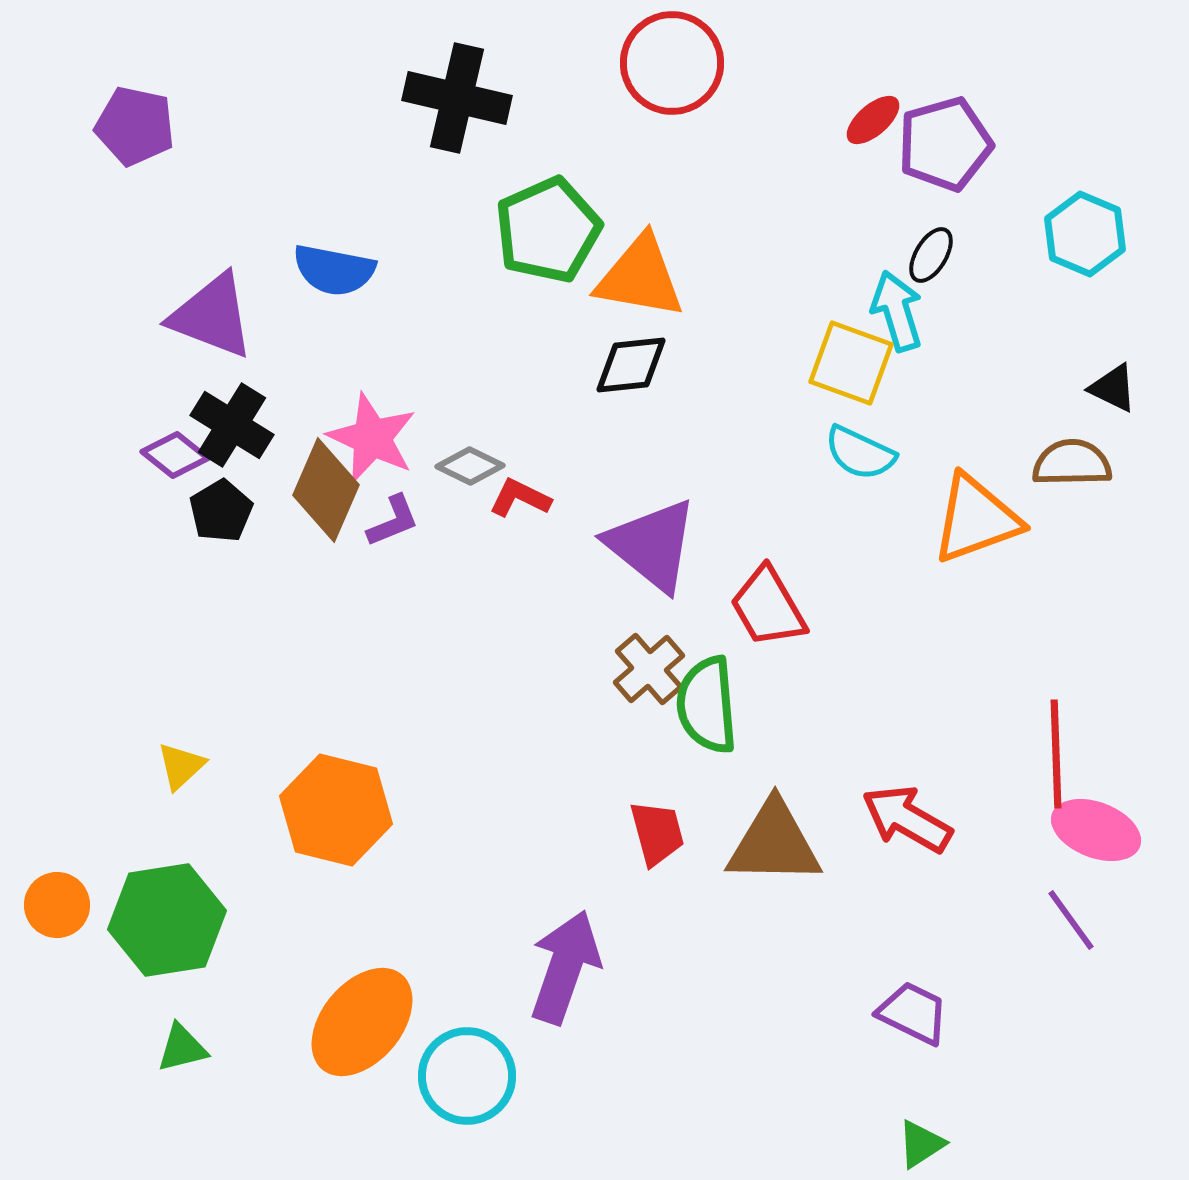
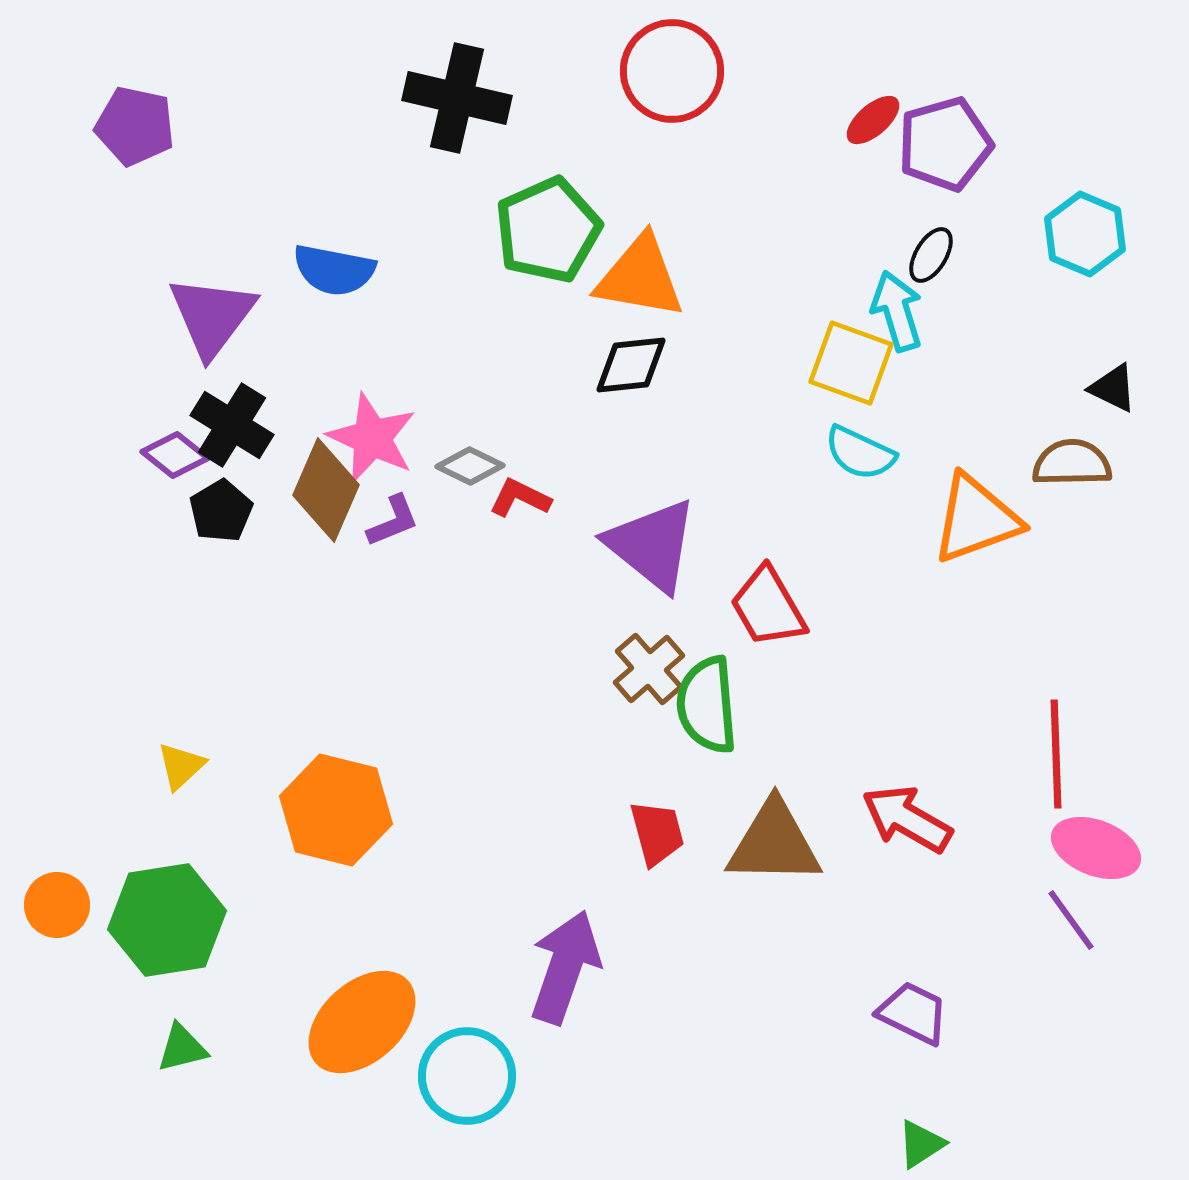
red circle at (672, 63): moved 8 px down
purple triangle at (212, 316): rotated 46 degrees clockwise
pink ellipse at (1096, 830): moved 18 px down
orange ellipse at (362, 1022): rotated 8 degrees clockwise
